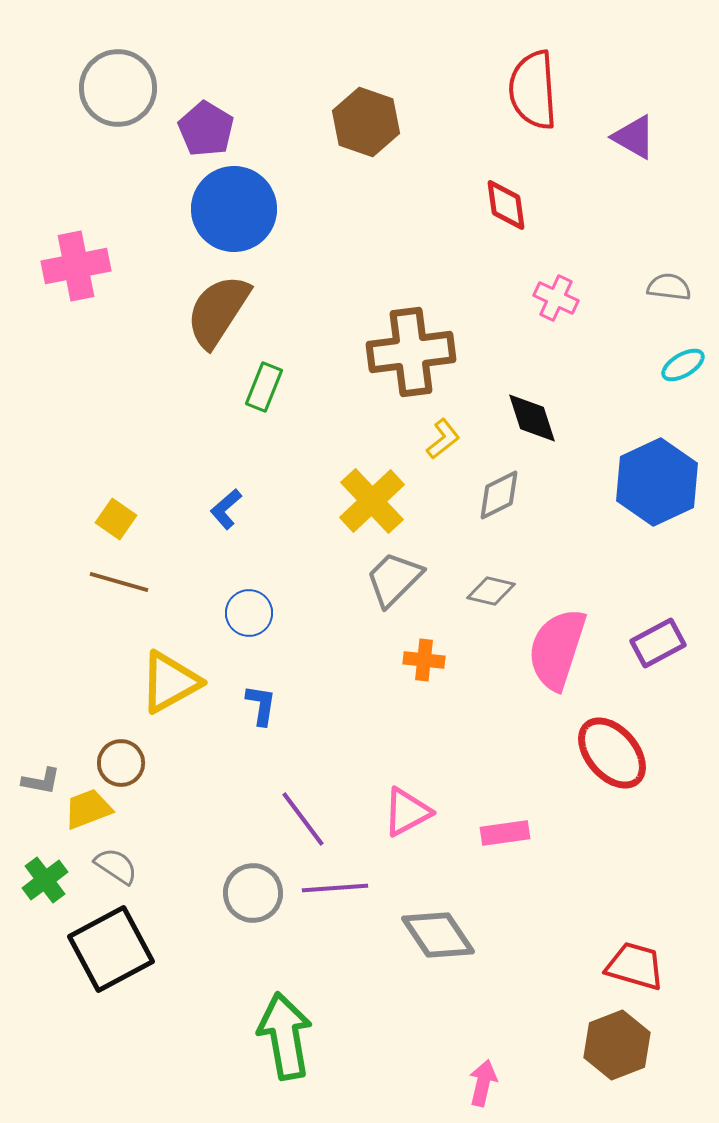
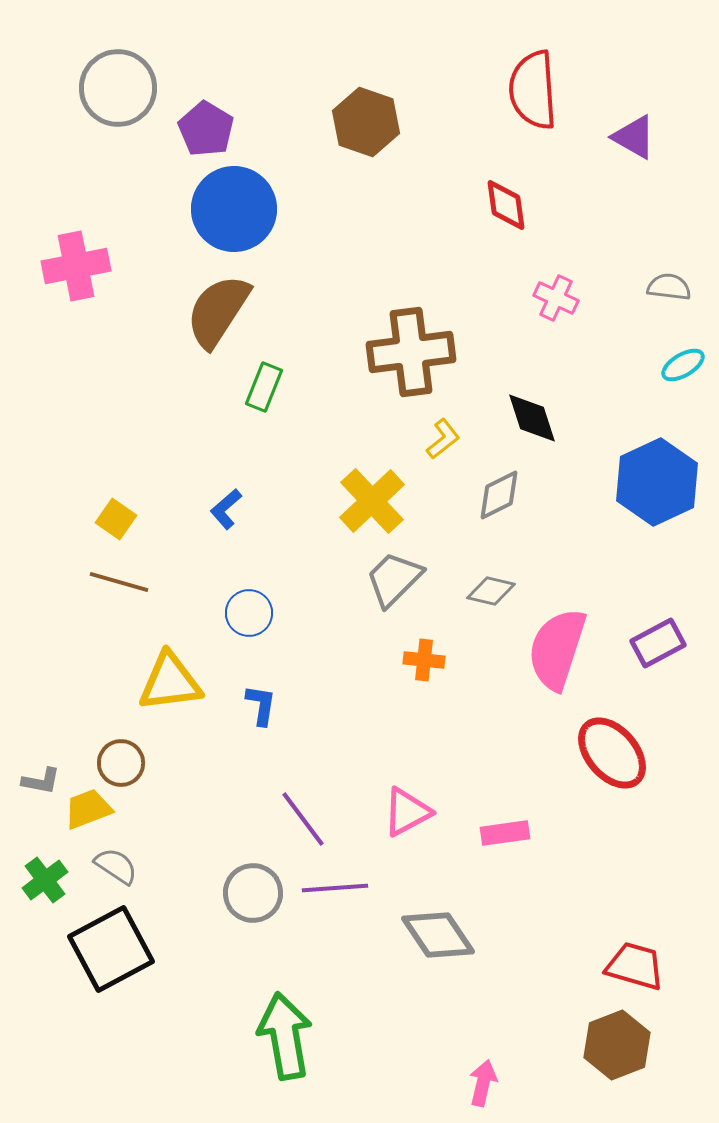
yellow triangle at (170, 682): rotated 22 degrees clockwise
